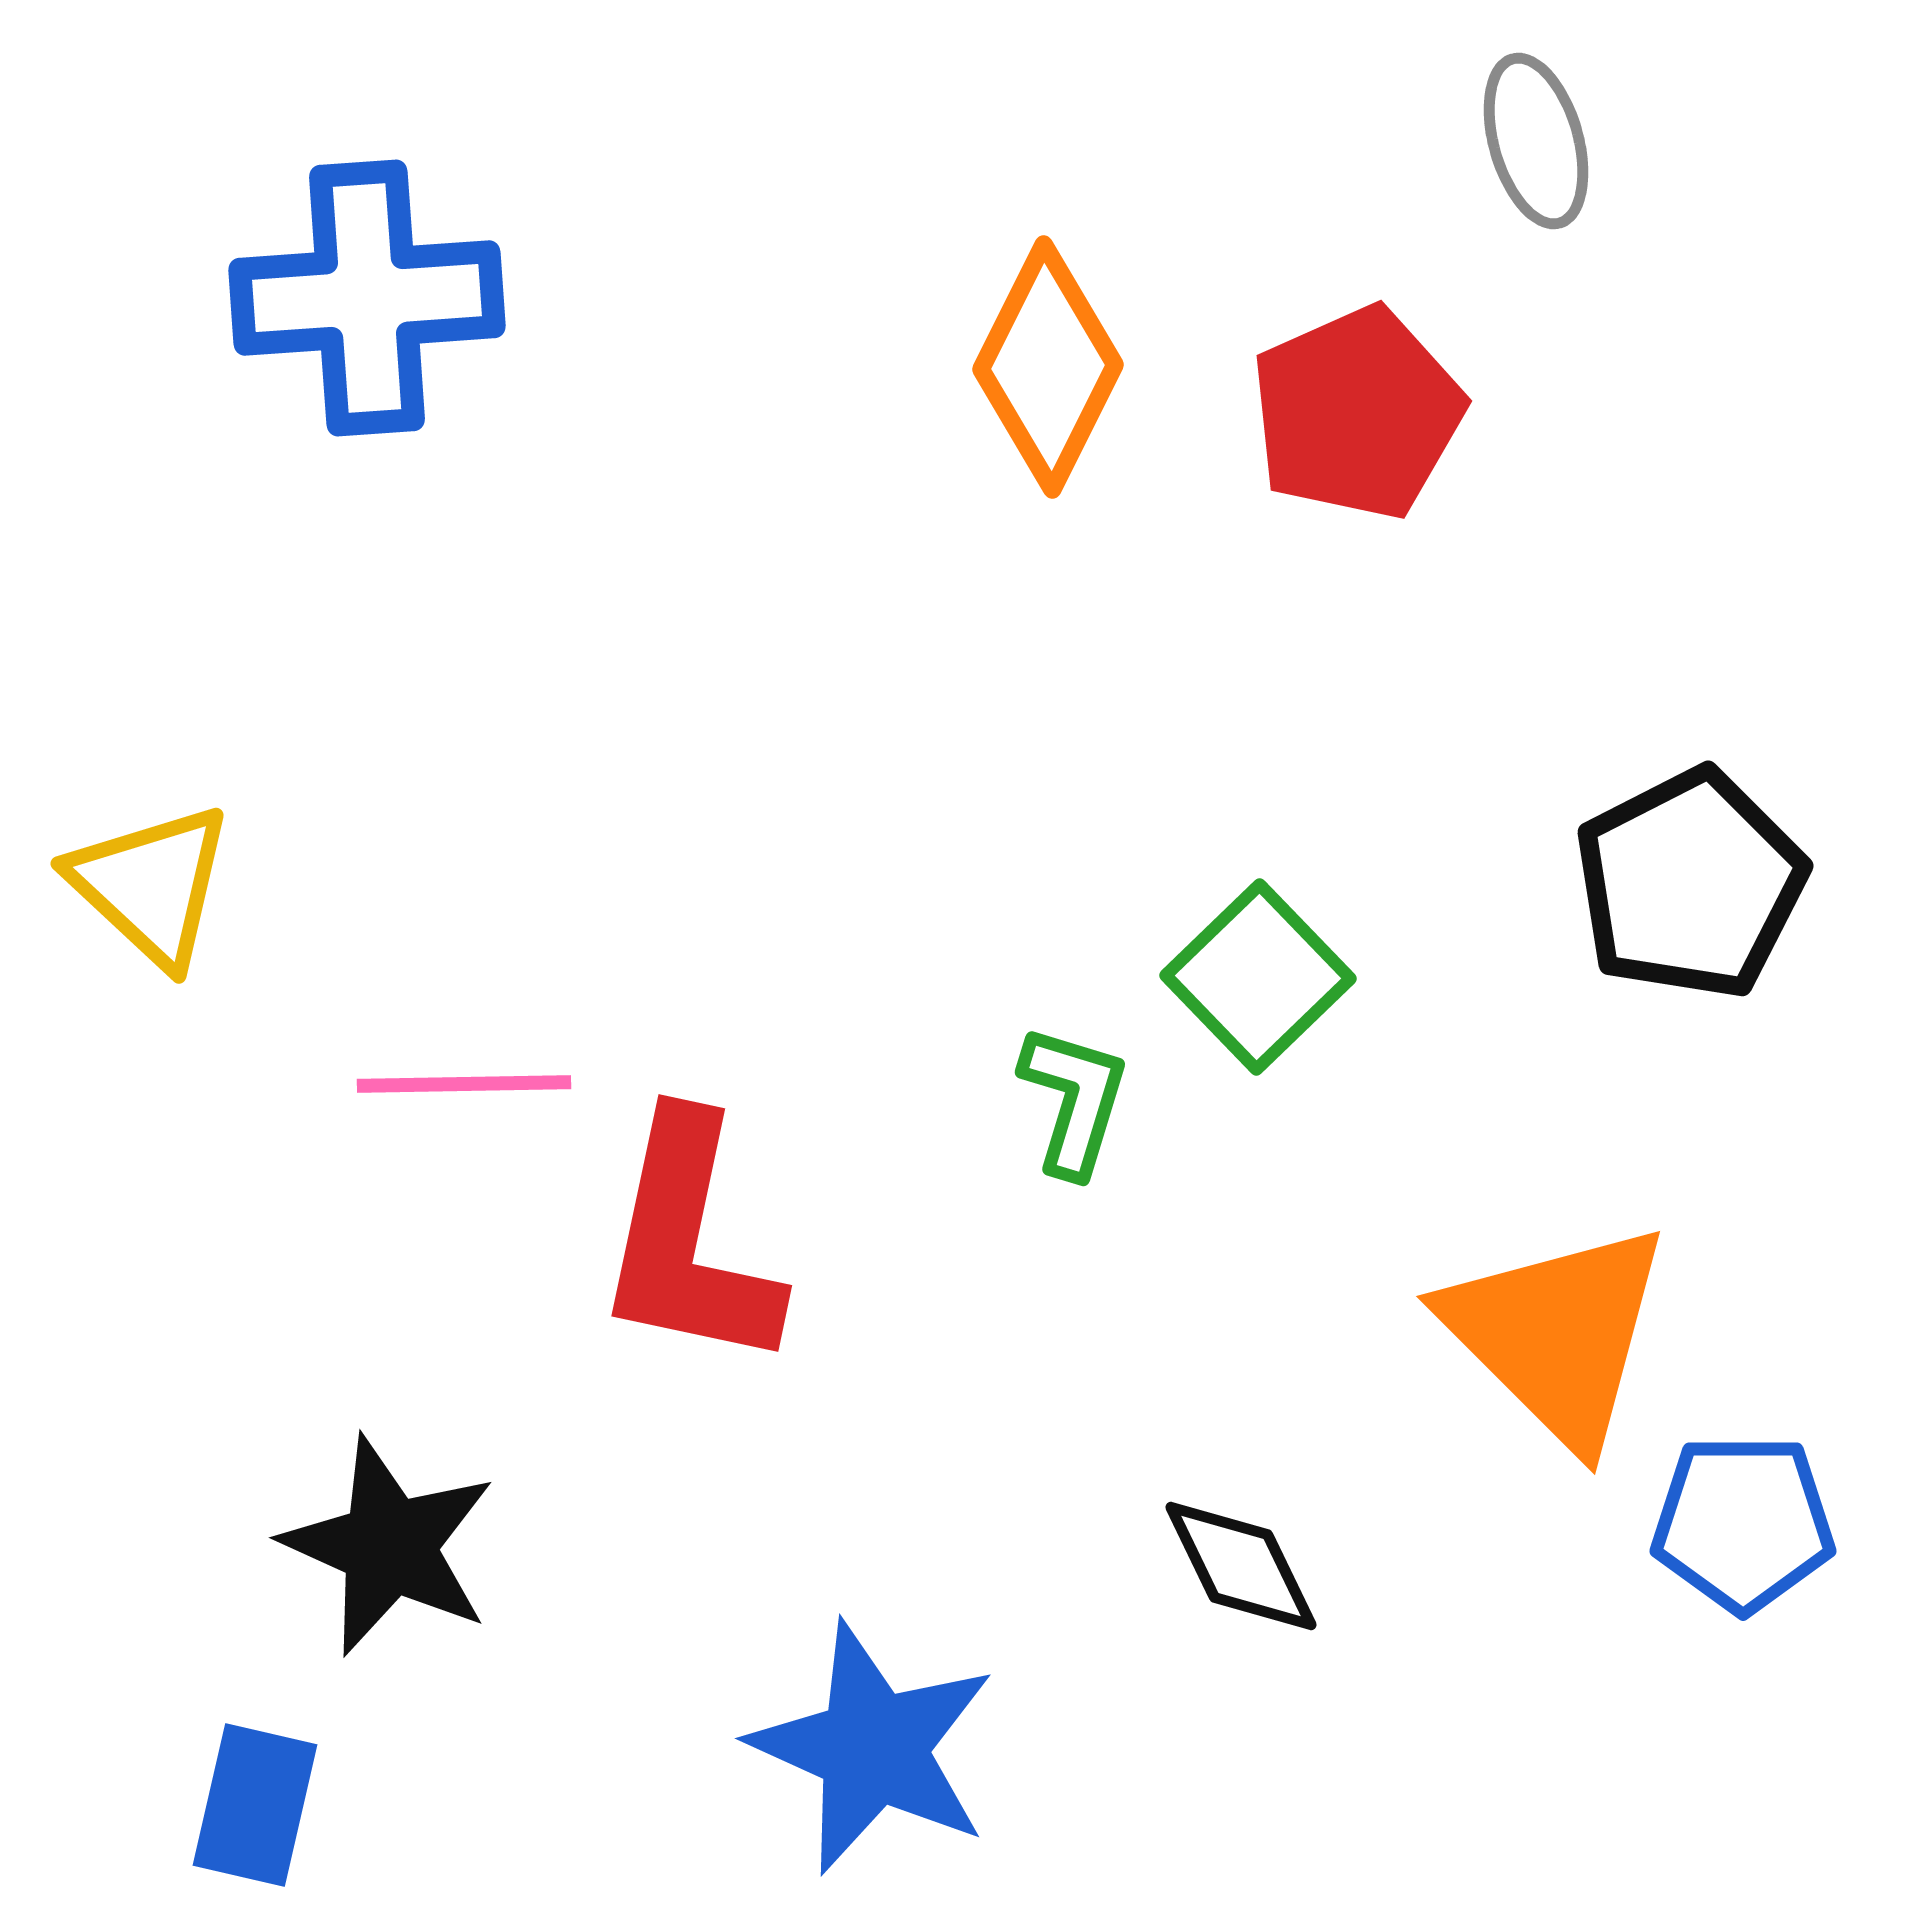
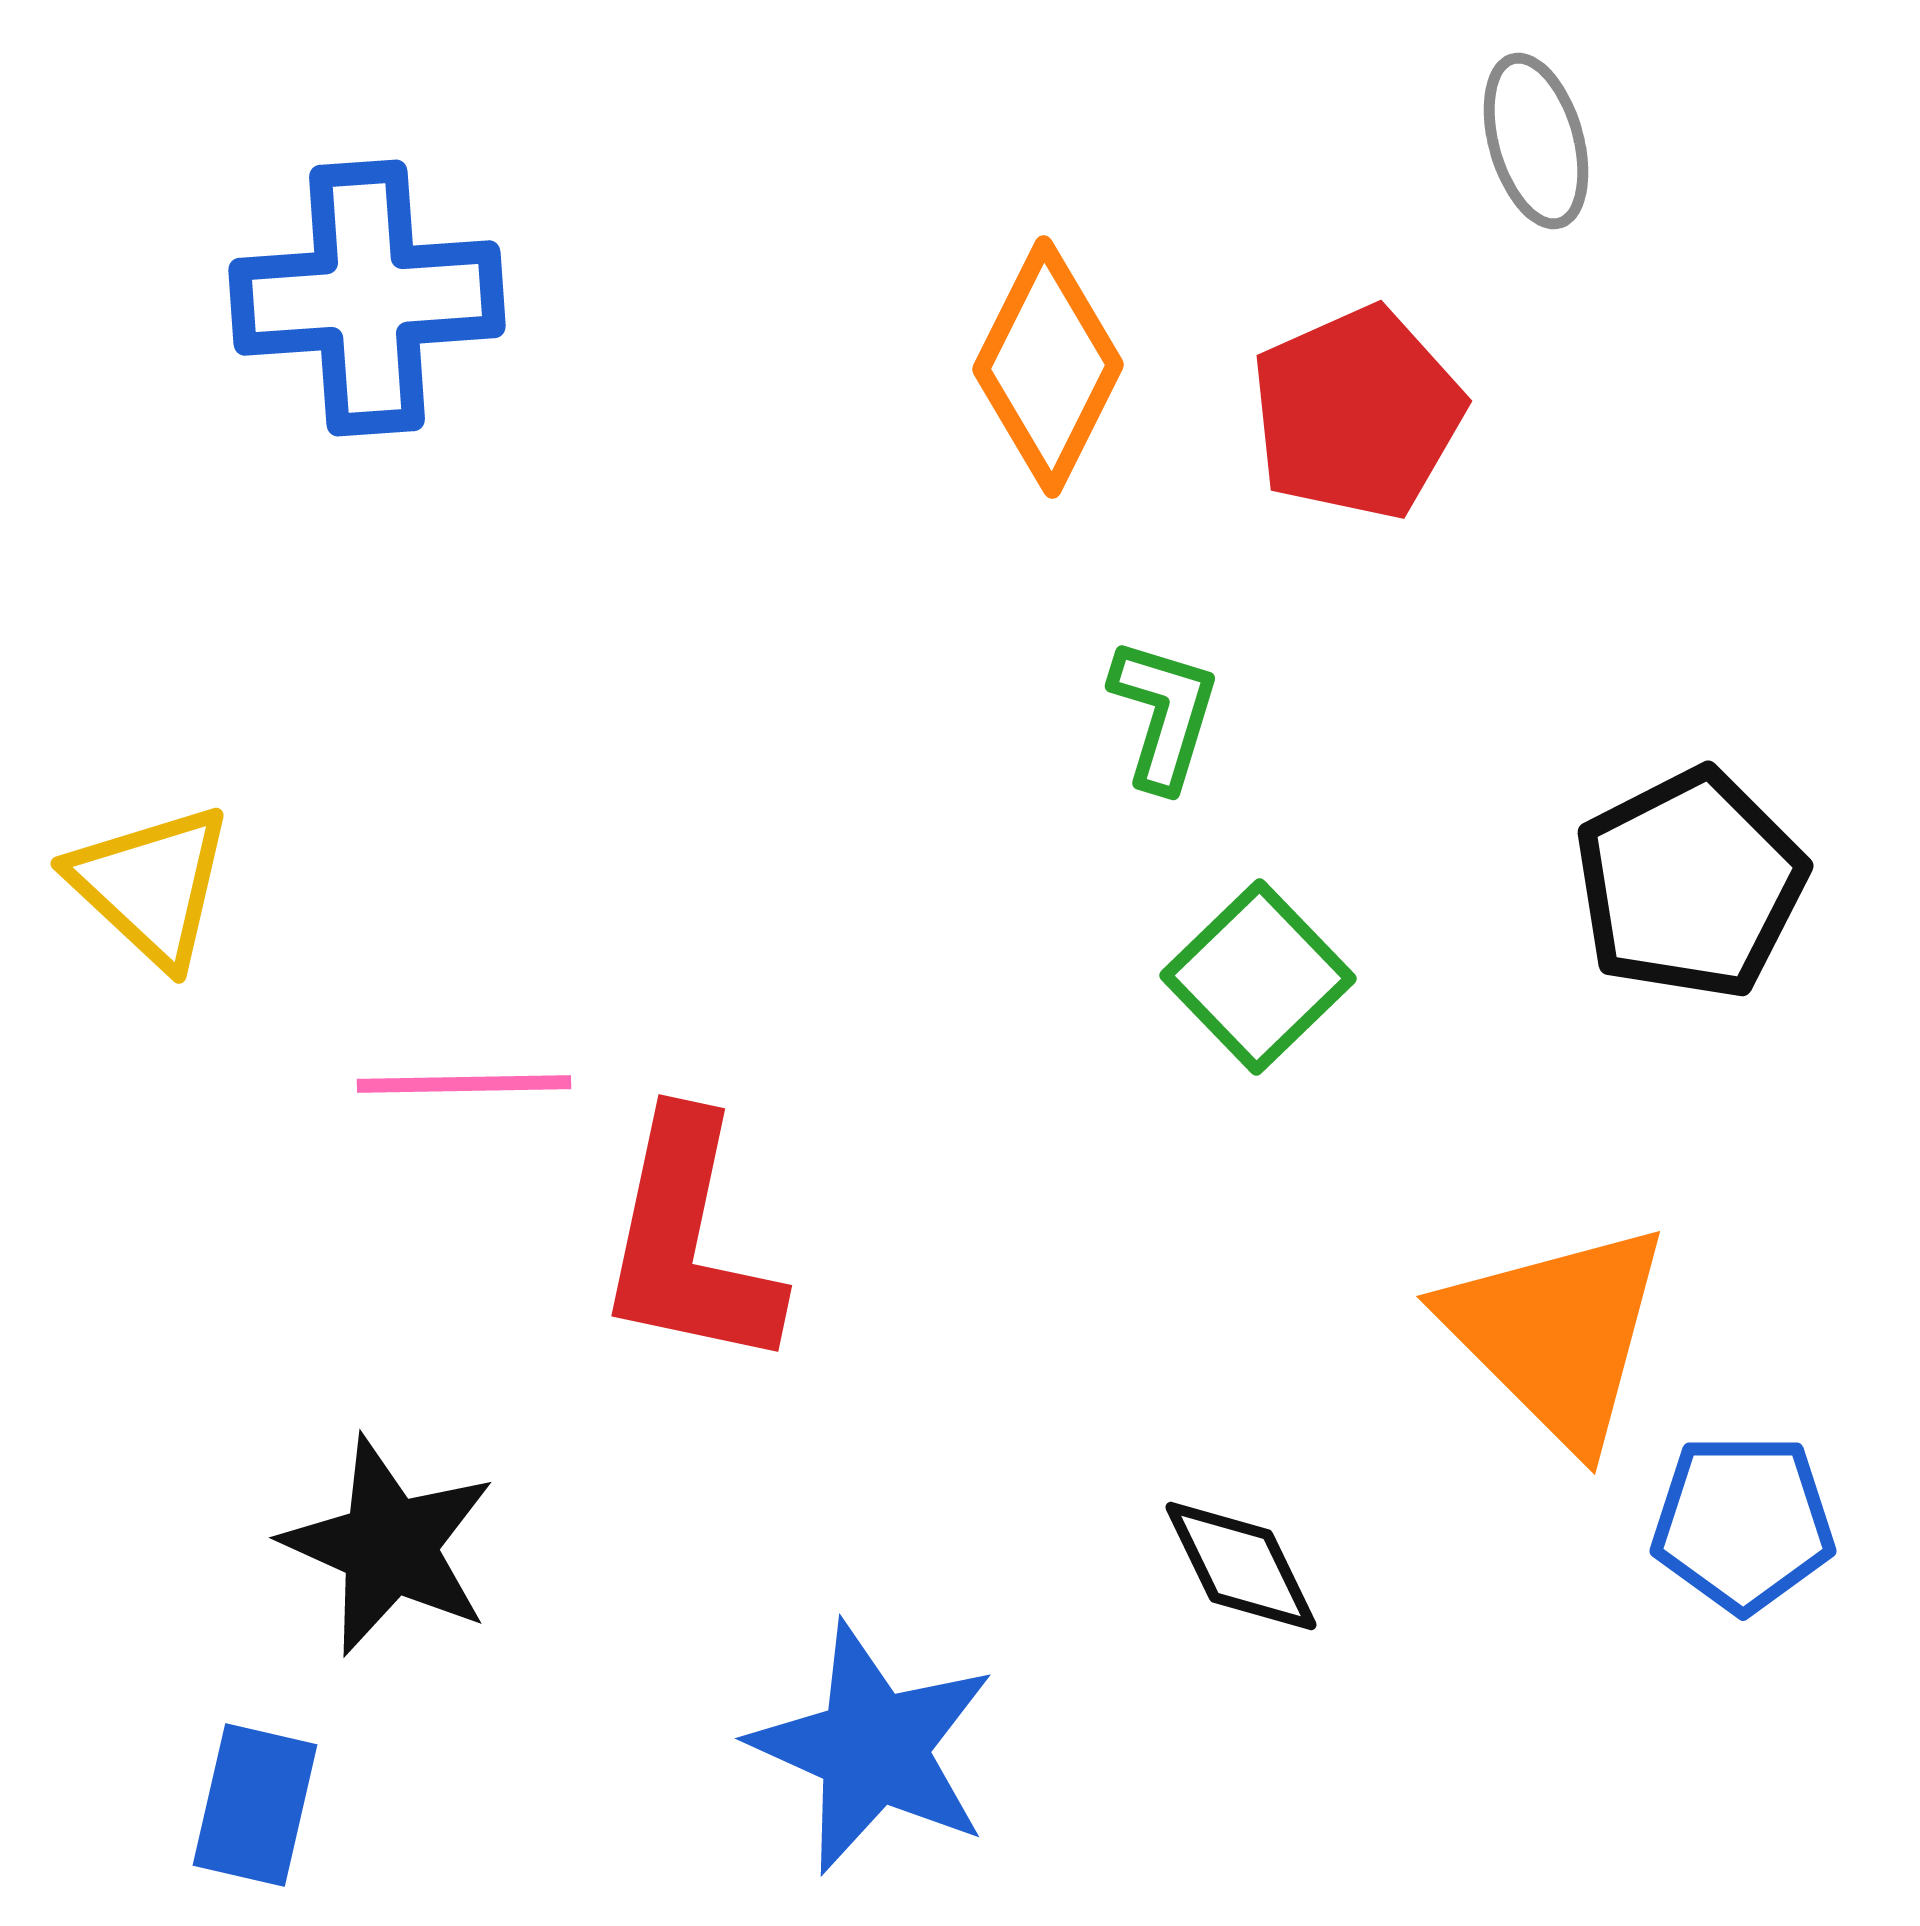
green L-shape: moved 90 px right, 386 px up
